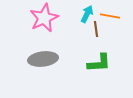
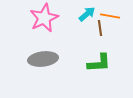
cyan arrow: rotated 24 degrees clockwise
brown line: moved 4 px right, 1 px up
